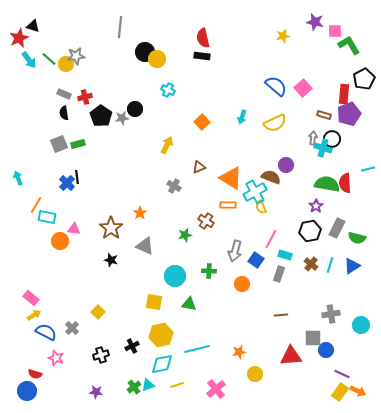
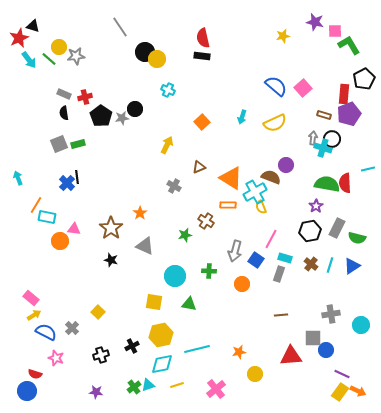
gray line at (120, 27): rotated 40 degrees counterclockwise
yellow circle at (66, 64): moved 7 px left, 17 px up
cyan rectangle at (285, 255): moved 3 px down
